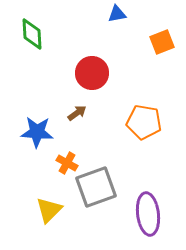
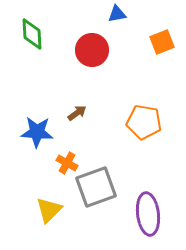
red circle: moved 23 px up
